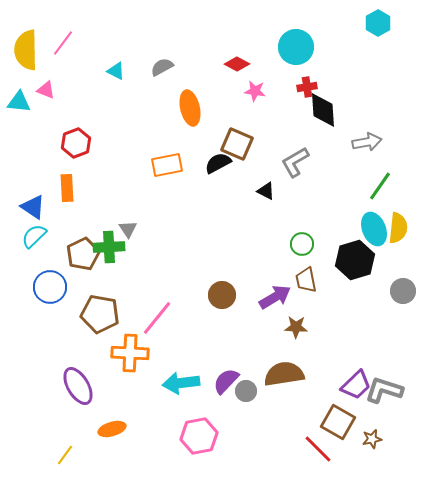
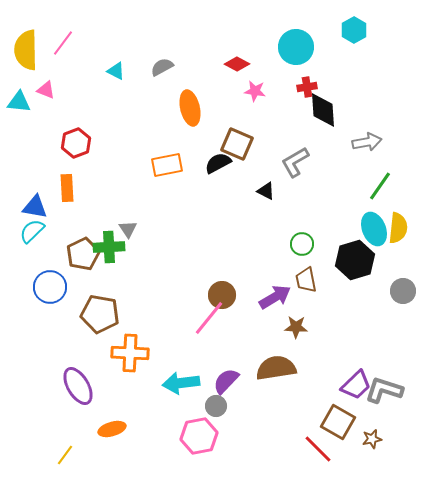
cyan hexagon at (378, 23): moved 24 px left, 7 px down
blue triangle at (33, 207): moved 2 px right; rotated 24 degrees counterclockwise
cyan semicircle at (34, 236): moved 2 px left, 5 px up
pink line at (157, 318): moved 52 px right
brown semicircle at (284, 374): moved 8 px left, 6 px up
gray circle at (246, 391): moved 30 px left, 15 px down
